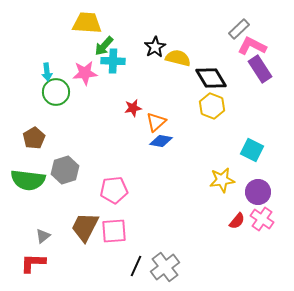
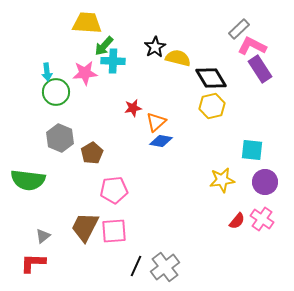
yellow hexagon: rotated 25 degrees clockwise
brown pentagon: moved 58 px right, 15 px down
cyan square: rotated 20 degrees counterclockwise
gray hexagon: moved 5 px left, 32 px up; rotated 20 degrees counterclockwise
purple circle: moved 7 px right, 10 px up
